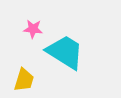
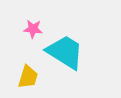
yellow trapezoid: moved 4 px right, 3 px up
